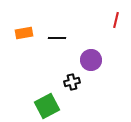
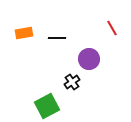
red line: moved 4 px left, 8 px down; rotated 42 degrees counterclockwise
purple circle: moved 2 px left, 1 px up
black cross: rotated 21 degrees counterclockwise
